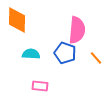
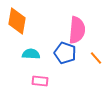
orange diamond: moved 1 px down; rotated 8 degrees clockwise
pink rectangle: moved 5 px up
